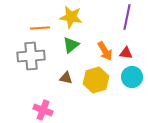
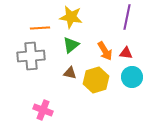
brown triangle: moved 4 px right, 5 px up
